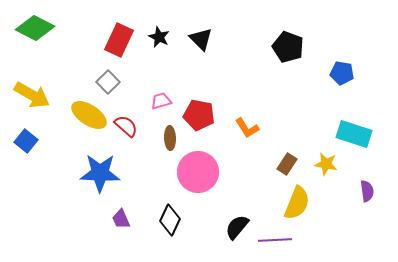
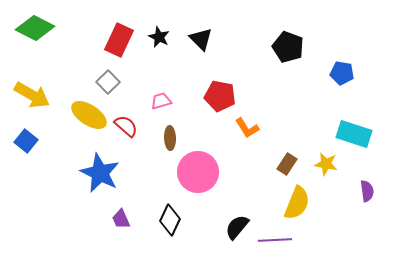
red pentagon: moved 21 px right, 19 px up
blue star: rotated 24 degrees clockwise
